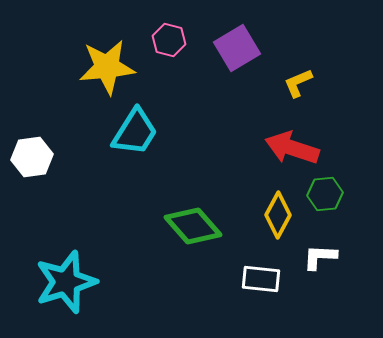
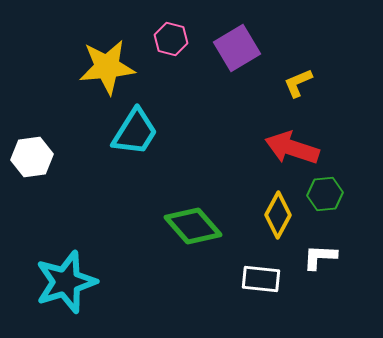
pink hexagon: moved 2 px right, 1 px up
